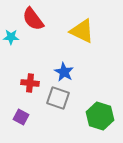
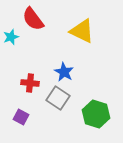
cyan star: rotated 21 degrees counterclockwise
gray square: rotated 15 degrees clockwise
green hexagon: moved 4 px left, 2 px up
